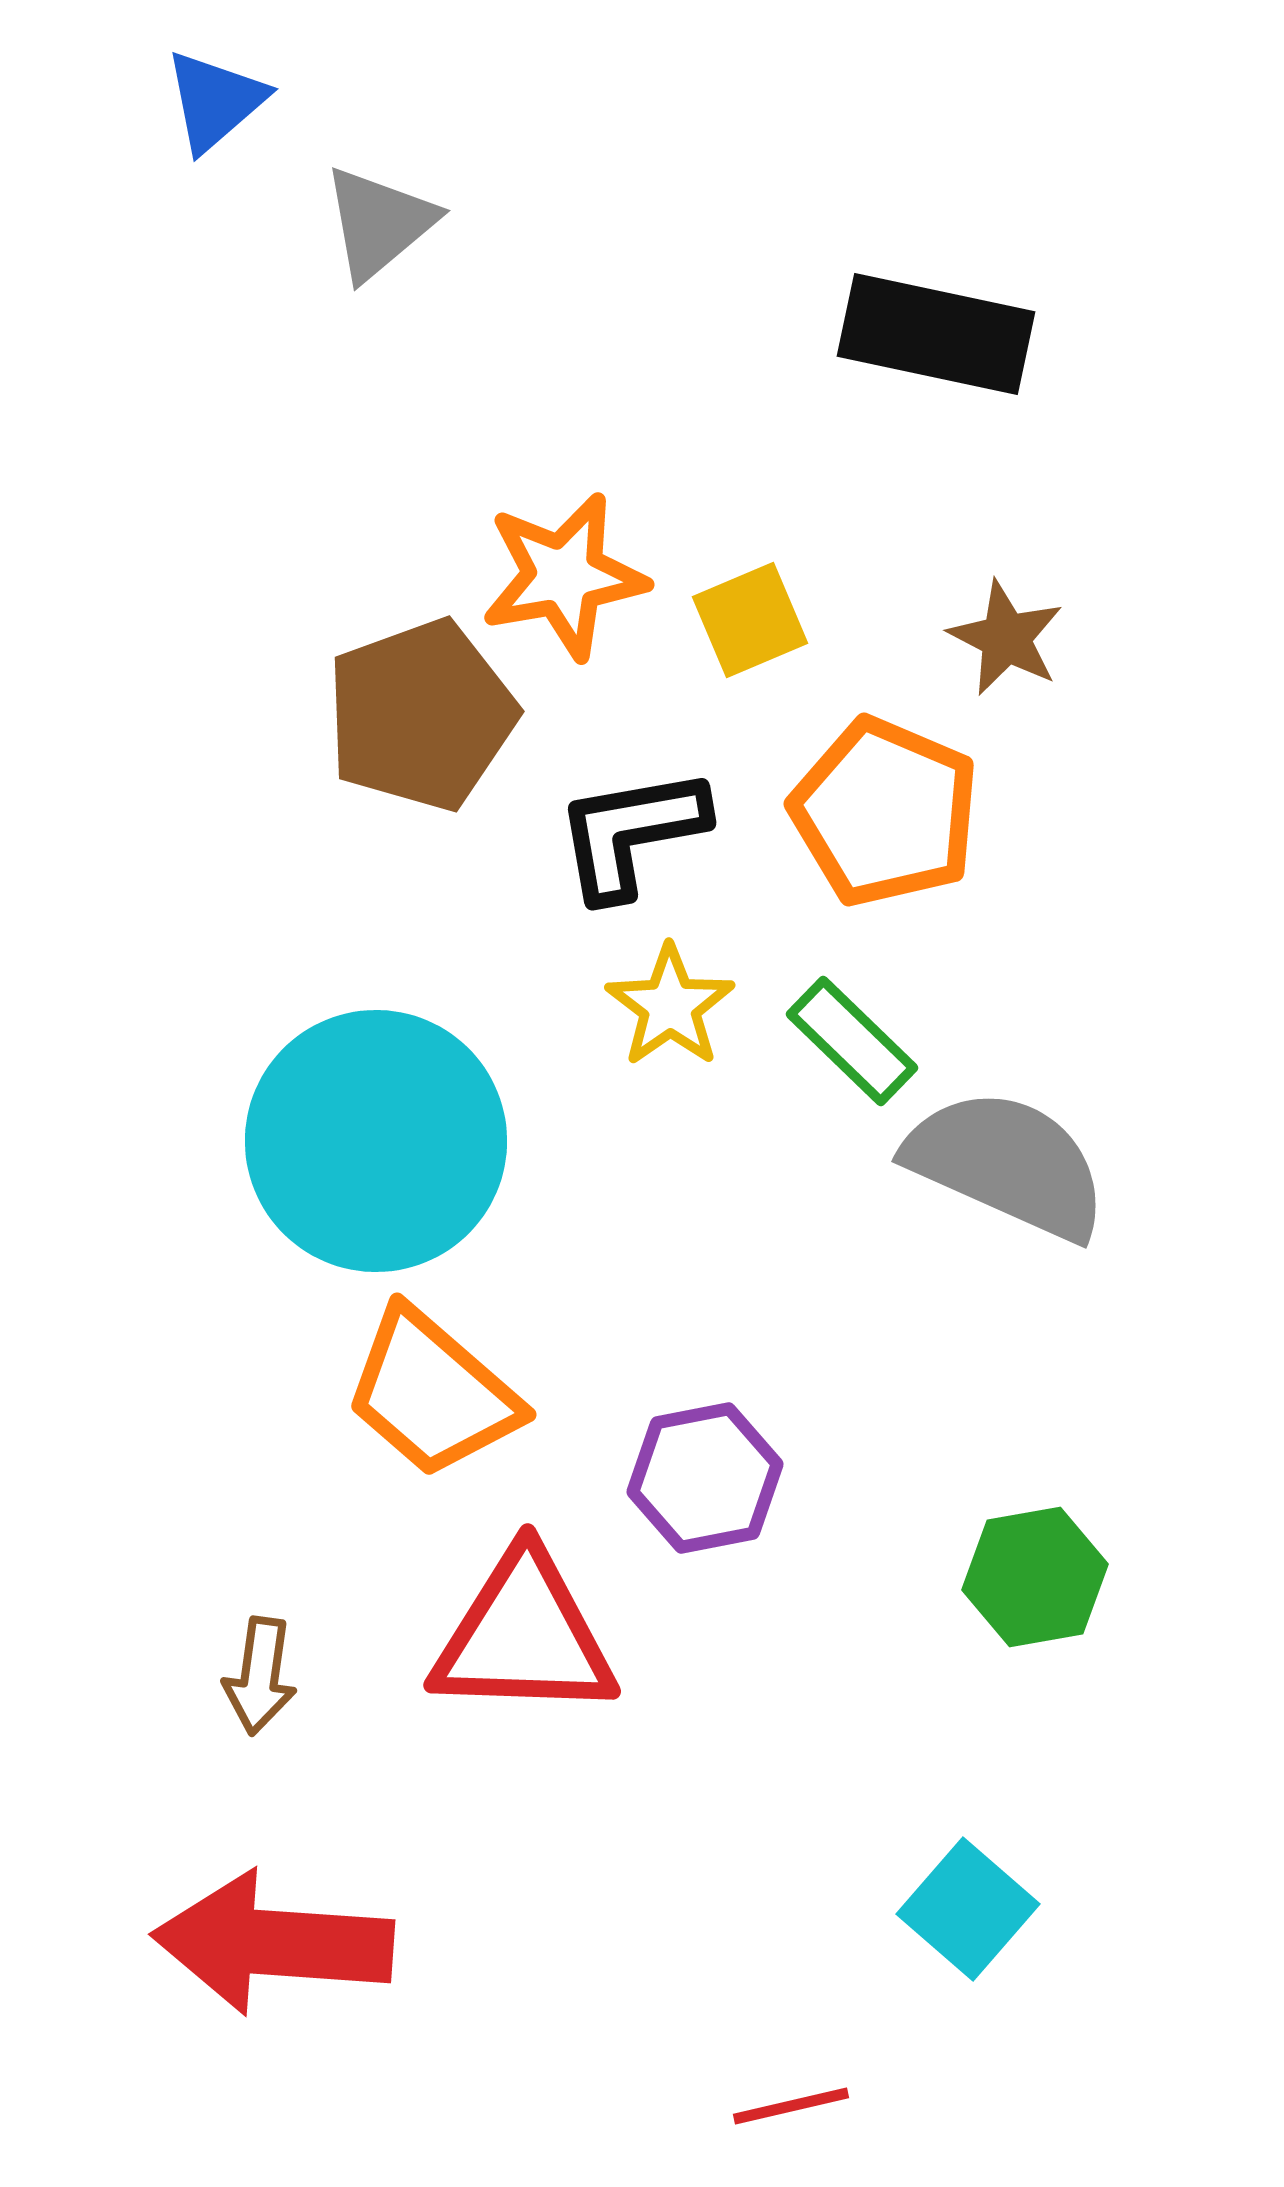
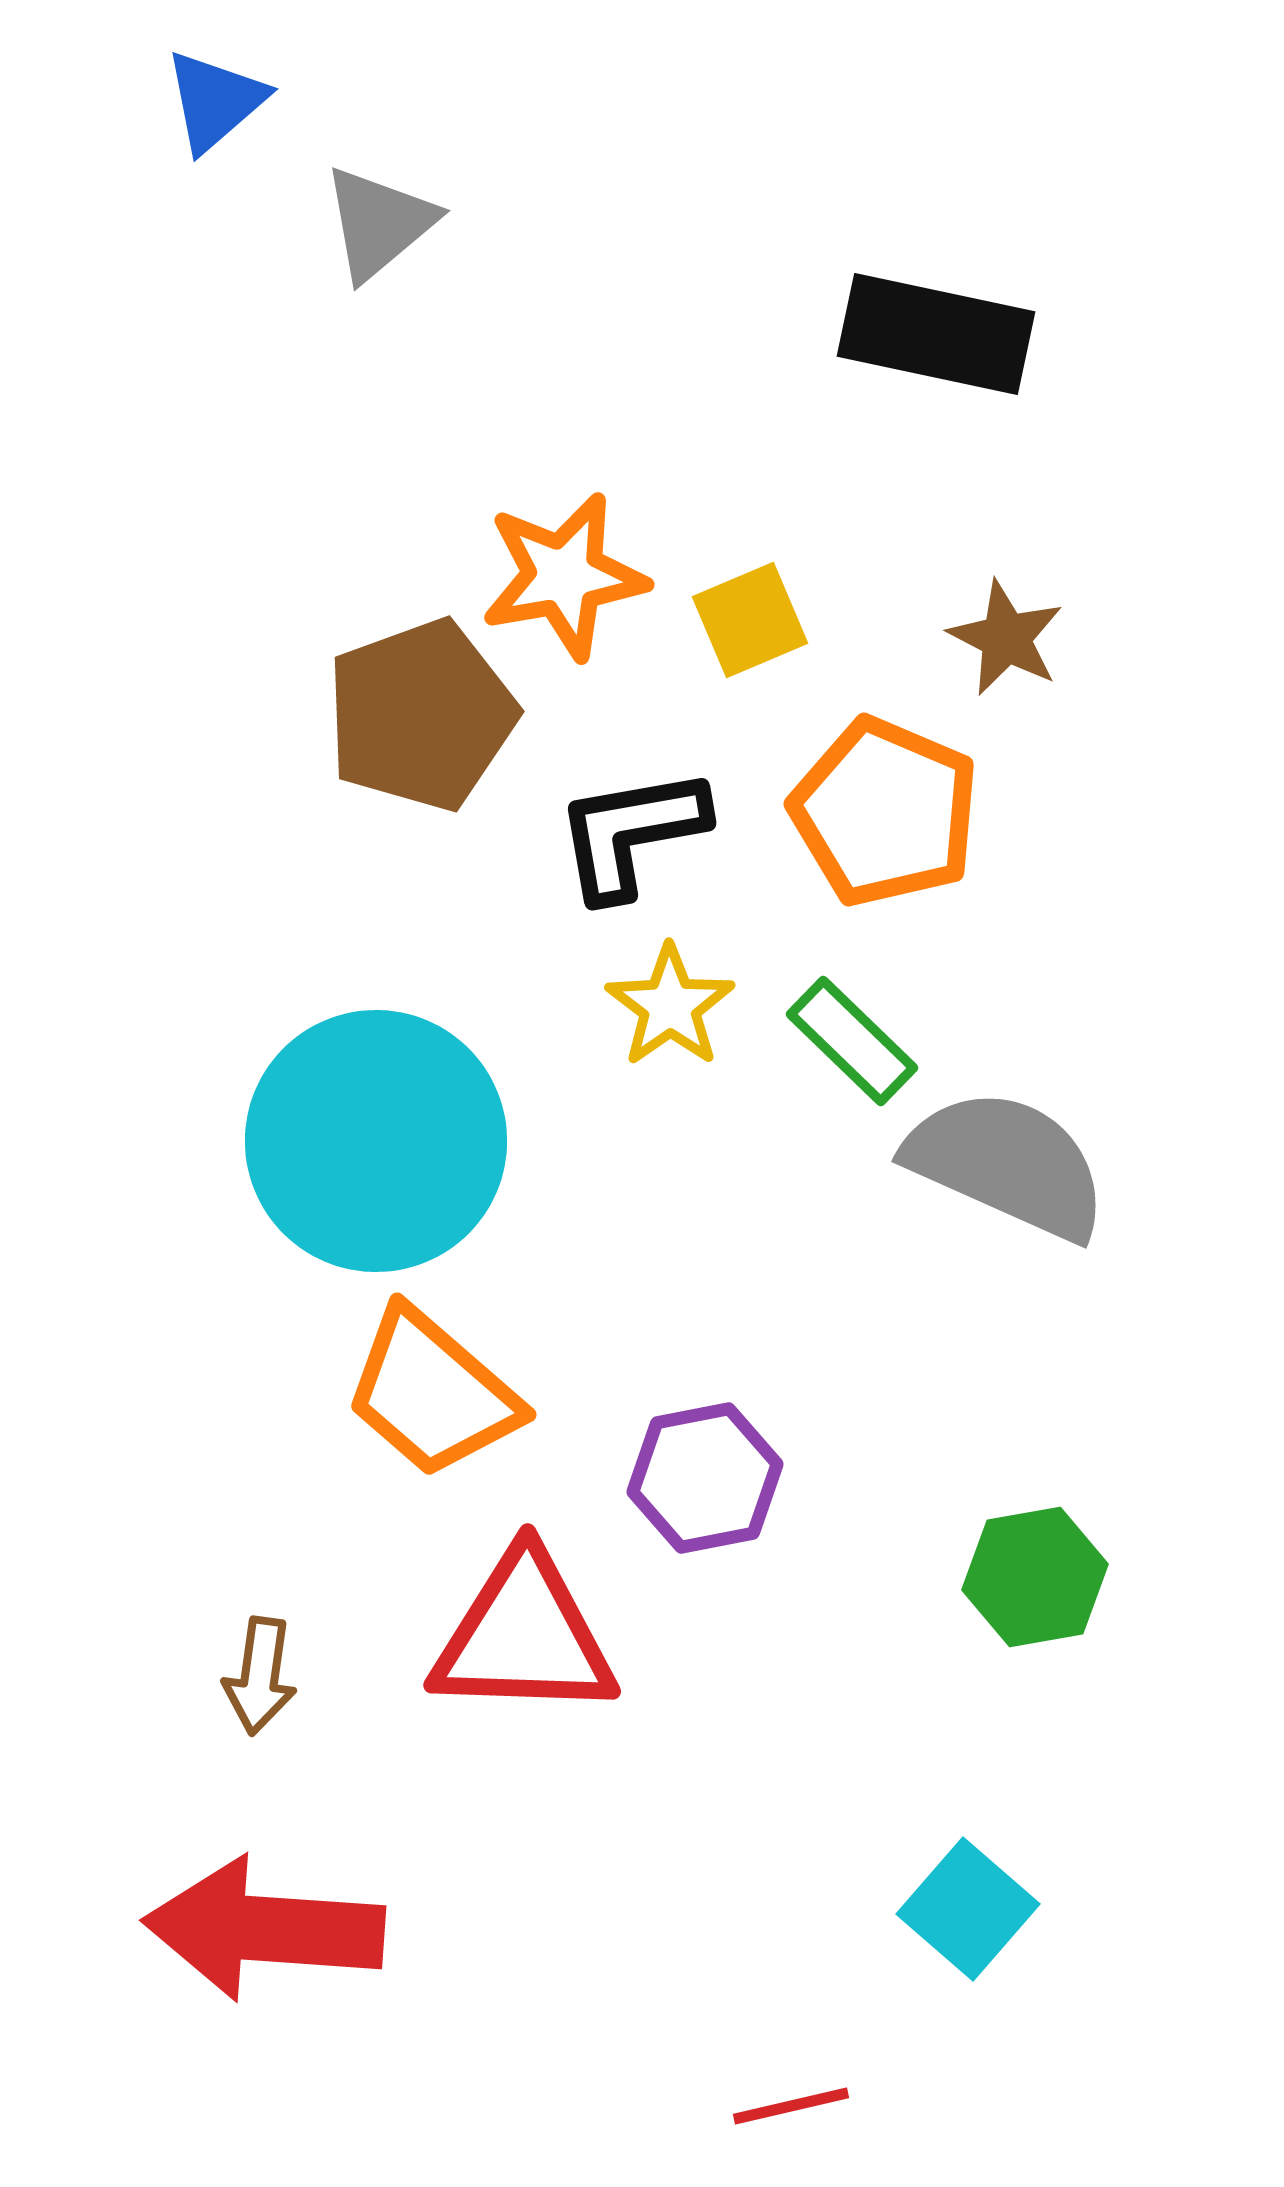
red arrow: moved 9 px left, 14 px up
